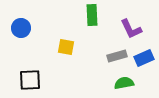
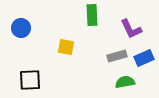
green semicircle: moved 1 px right, 1 px up
